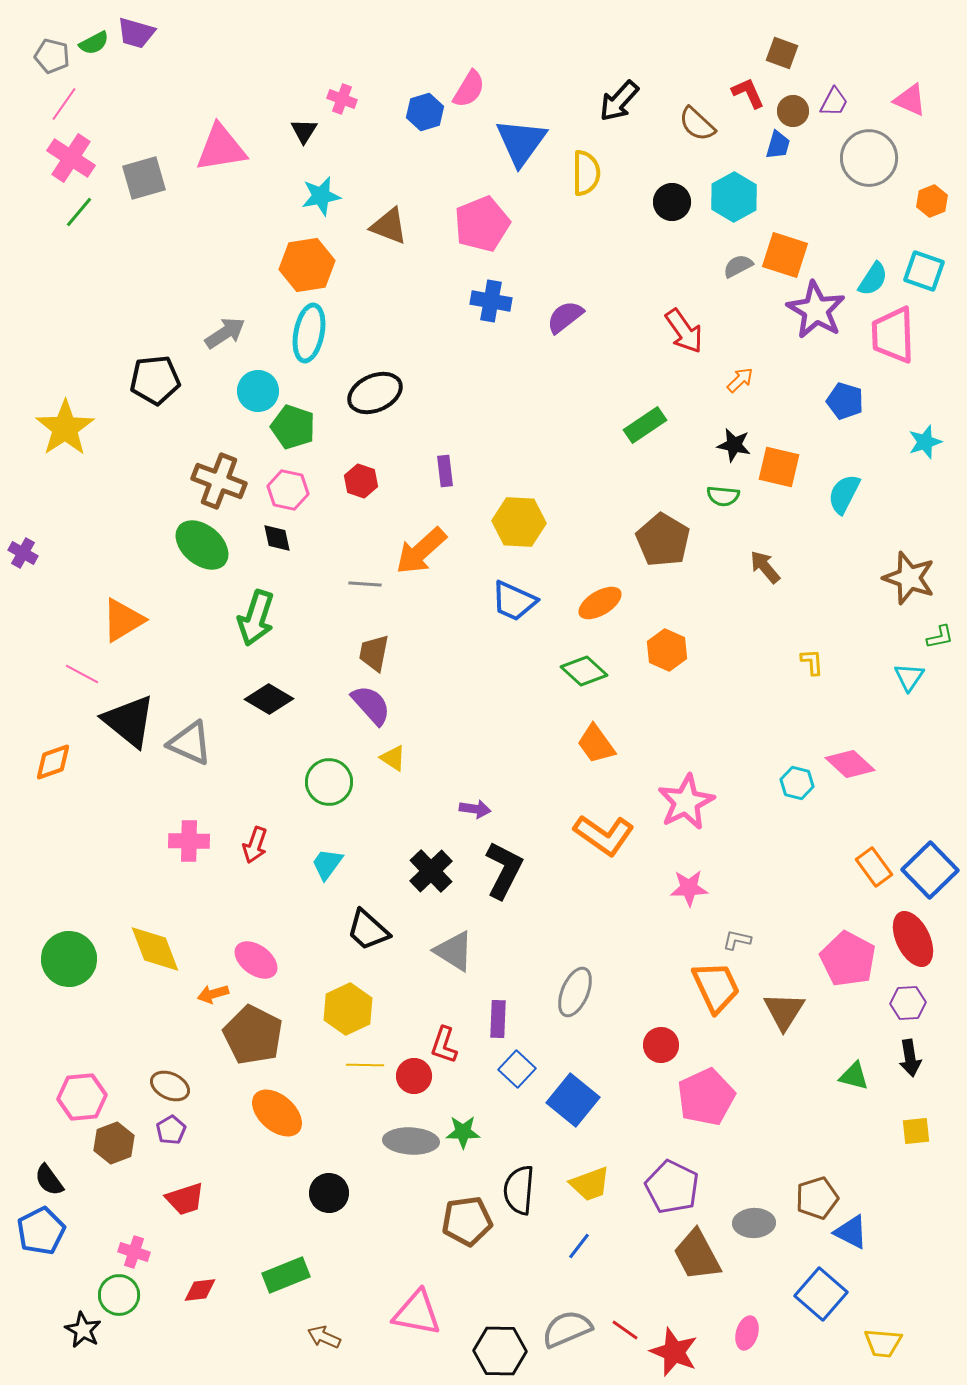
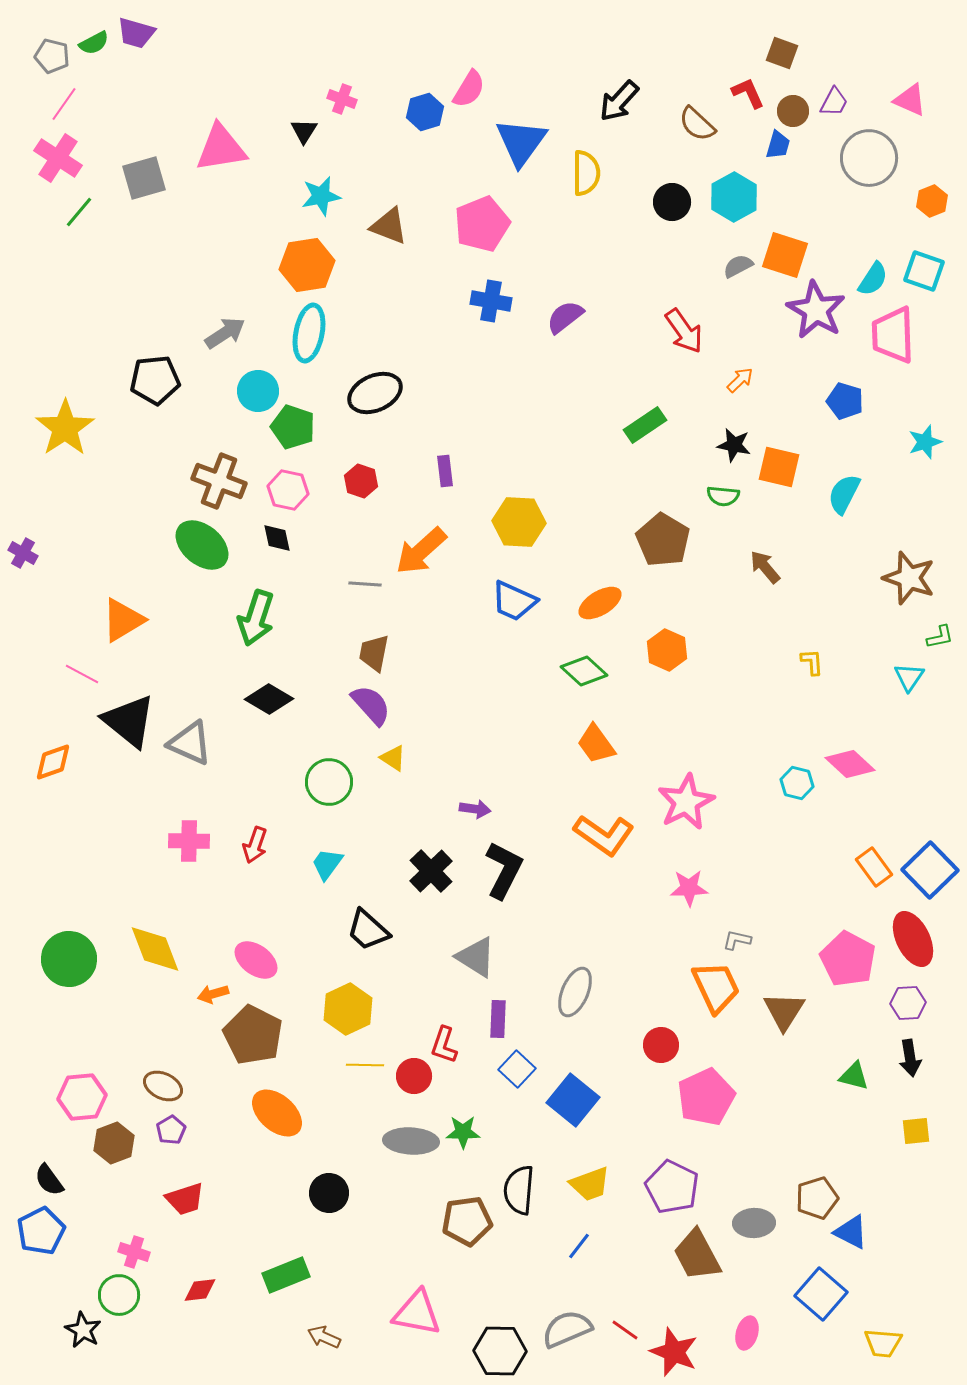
pink cross at (71, 158): moved 13 px left
gray triangle at (454, 951): moved 22 px right, 6 px down
brown ellipse at (170, 1086): moved 7 px left
